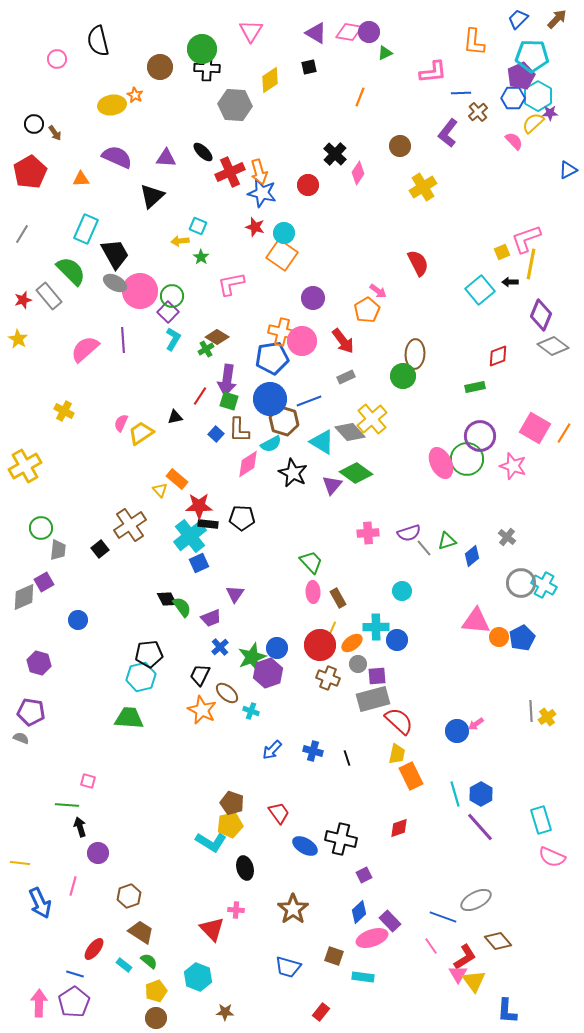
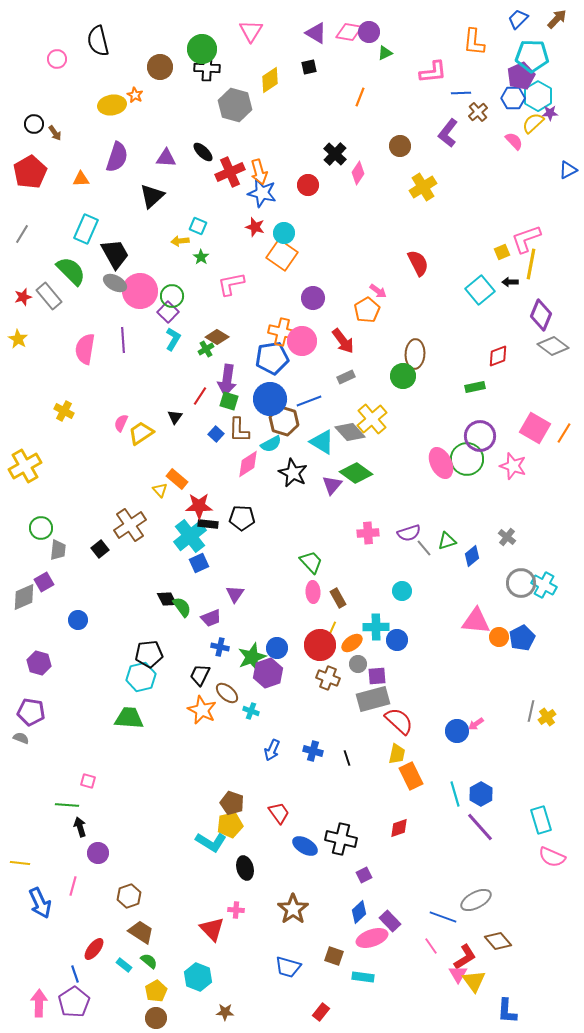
gray hexagon at (235, 105): rotated 12 degrees clockwise
purple semicircle at (117, 157): rotated 84 degrees clockwise
red star at (23, 300): moved 3 px up
pink semicircle at (85, 349): rotated 40 degrees counterclockwise
black triangle at (175, 417): rotated 42 degrees counterclockwise
blue cross at (220, 647): rotated 36 degrees counterclockwise
gray line at (531, 711): rotated 15 degrees clockwise
blue arrow at (272, 750): rotated 20 degrees counterclockwise
blue line at (75, 974): rotated 54 degrees clockwise
yellow pentagon at (156, 991): rotated 10 degrees counterclockwise
